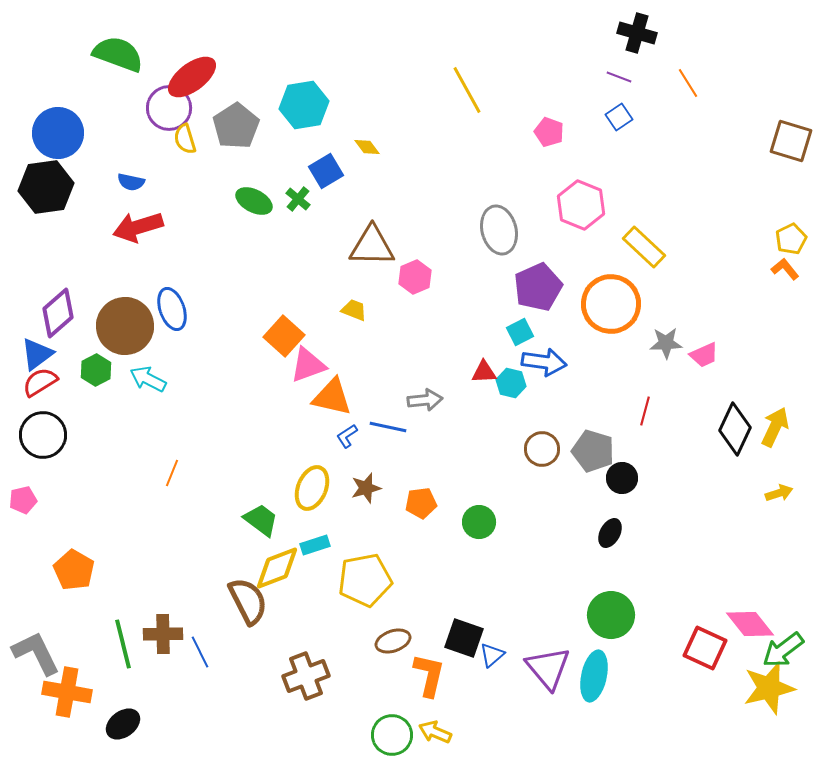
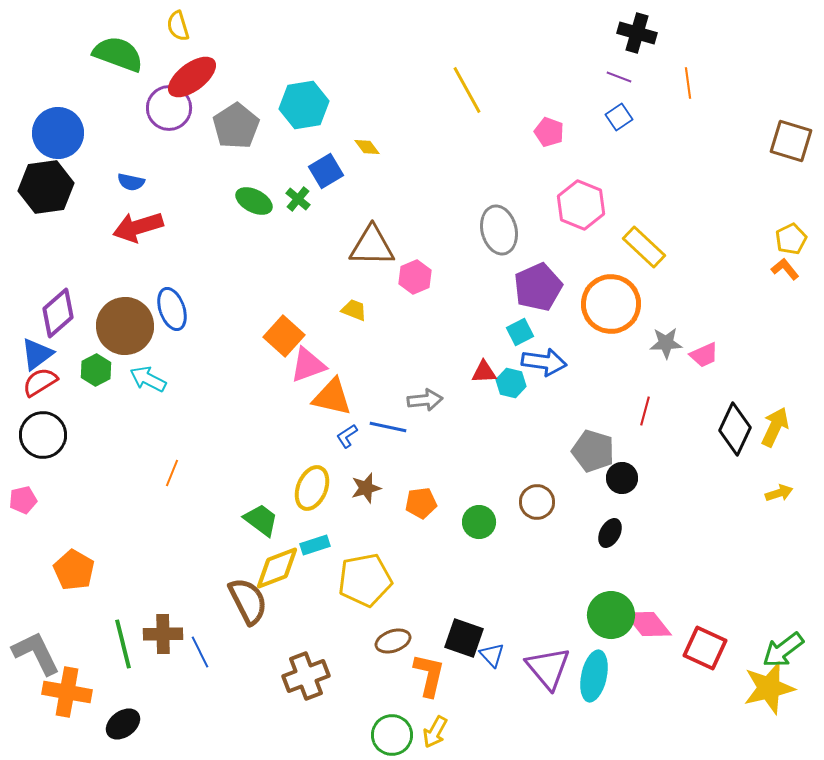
orange line at (688, 83): rotated 24 degrees clockwise
yellow semicircle at (185, 139): moved 7 px left, 113 px up
brown circle at (542, 449): moved 5 px left, 53 px down
pink diamond at (750, 624): moved 102 px left
blue triangle at (492, 655): rotated 32 degrees counterclockwise
yellow arrow at (435, 732): rotated 84 degrees counterclockwise
